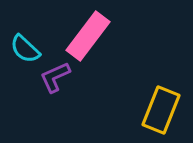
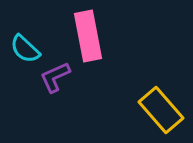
pink rectangle: rotated 48 degrees counterclockwise
yellow rectangle: rotated 63 degrees counterclockwise
